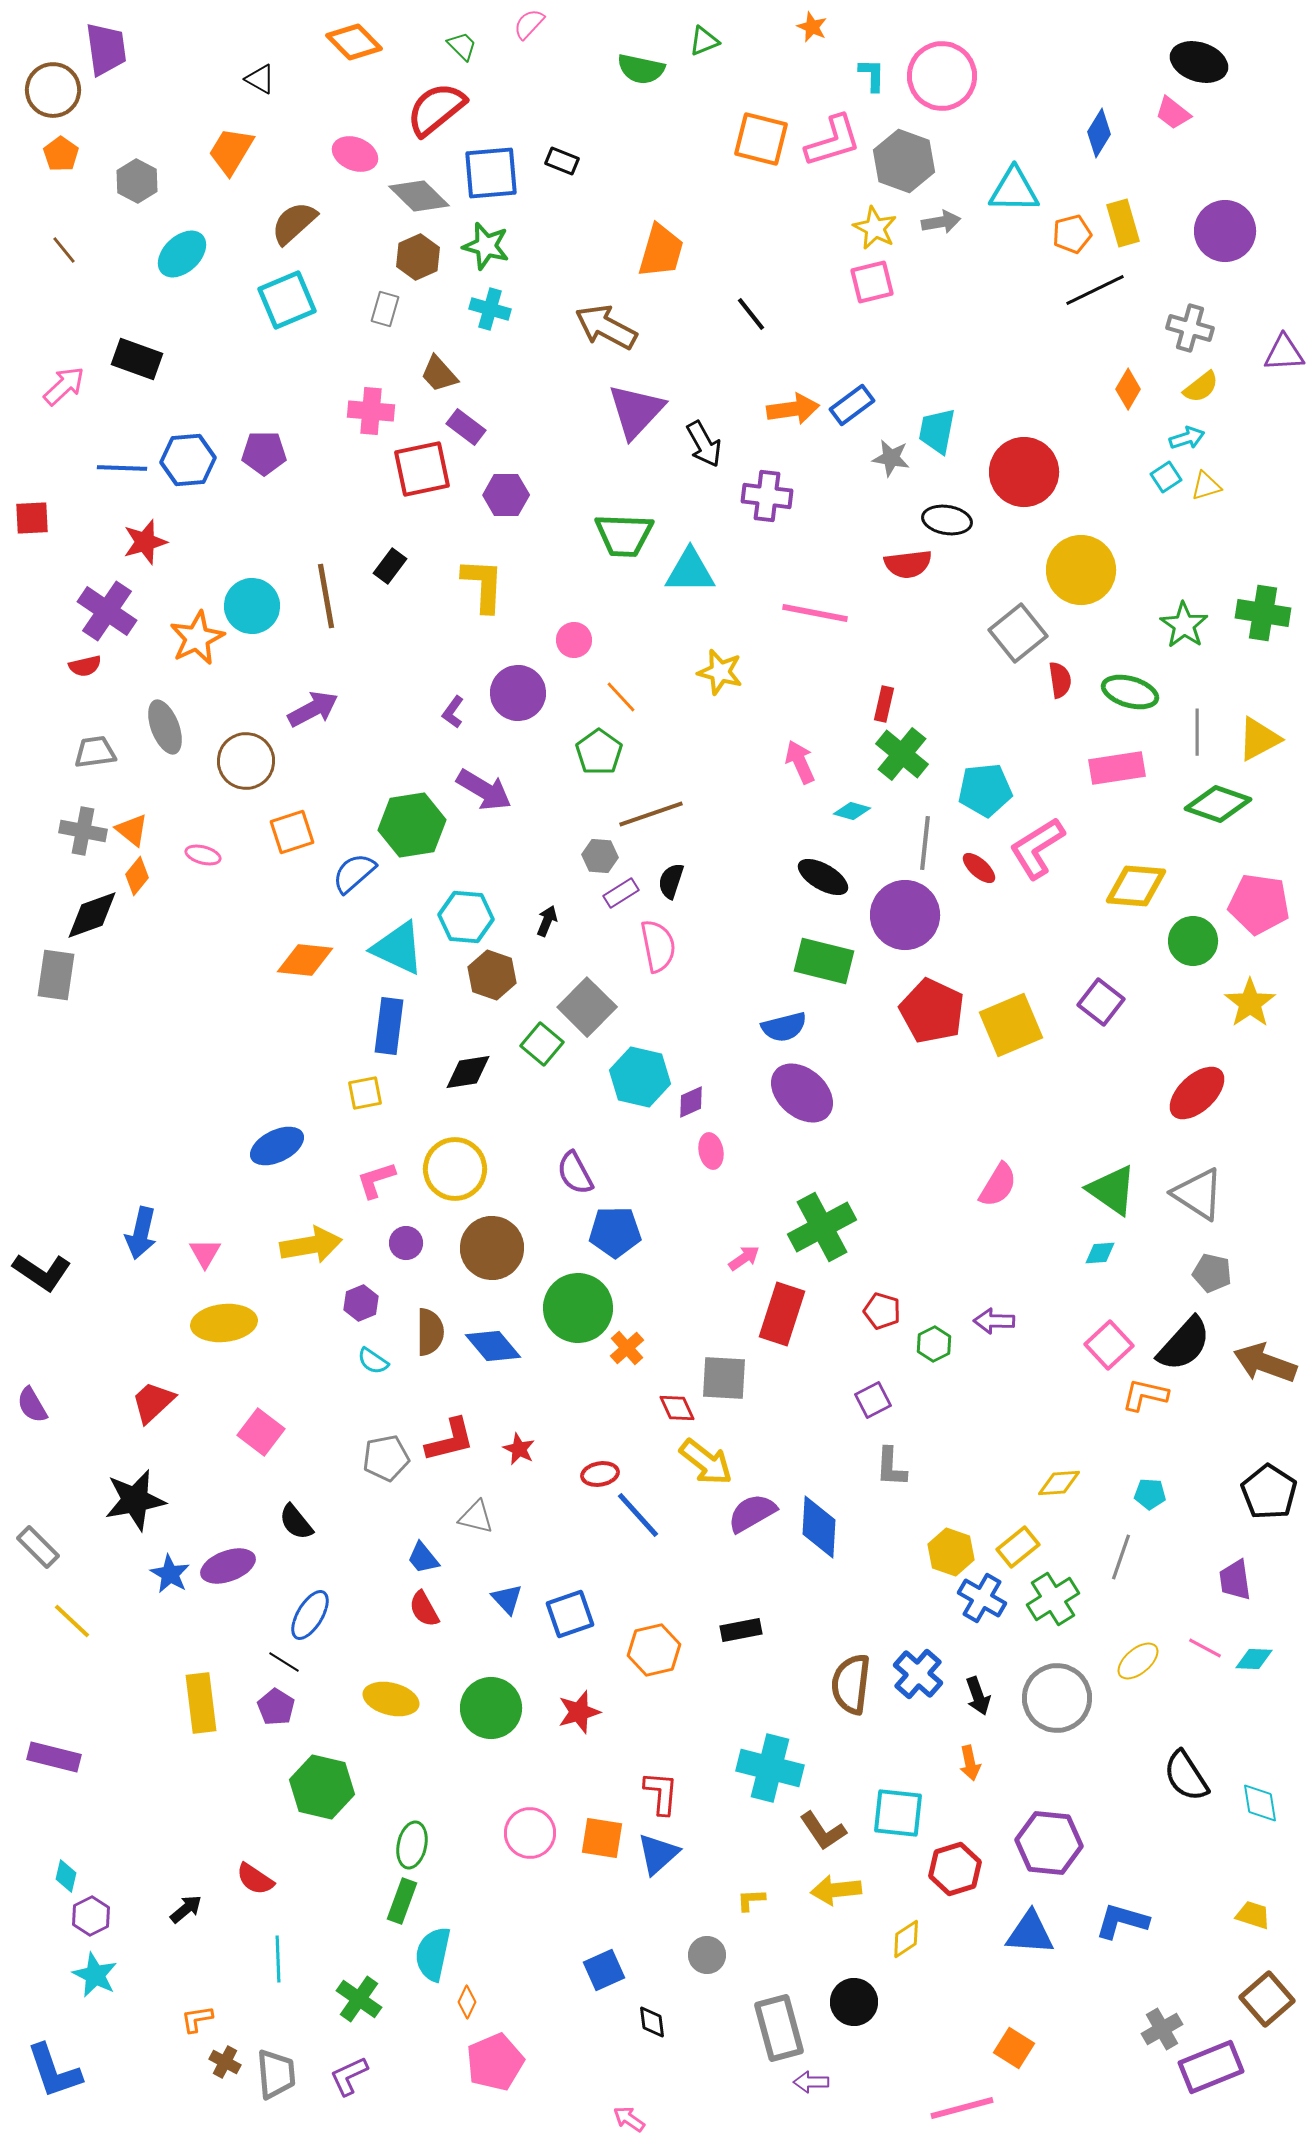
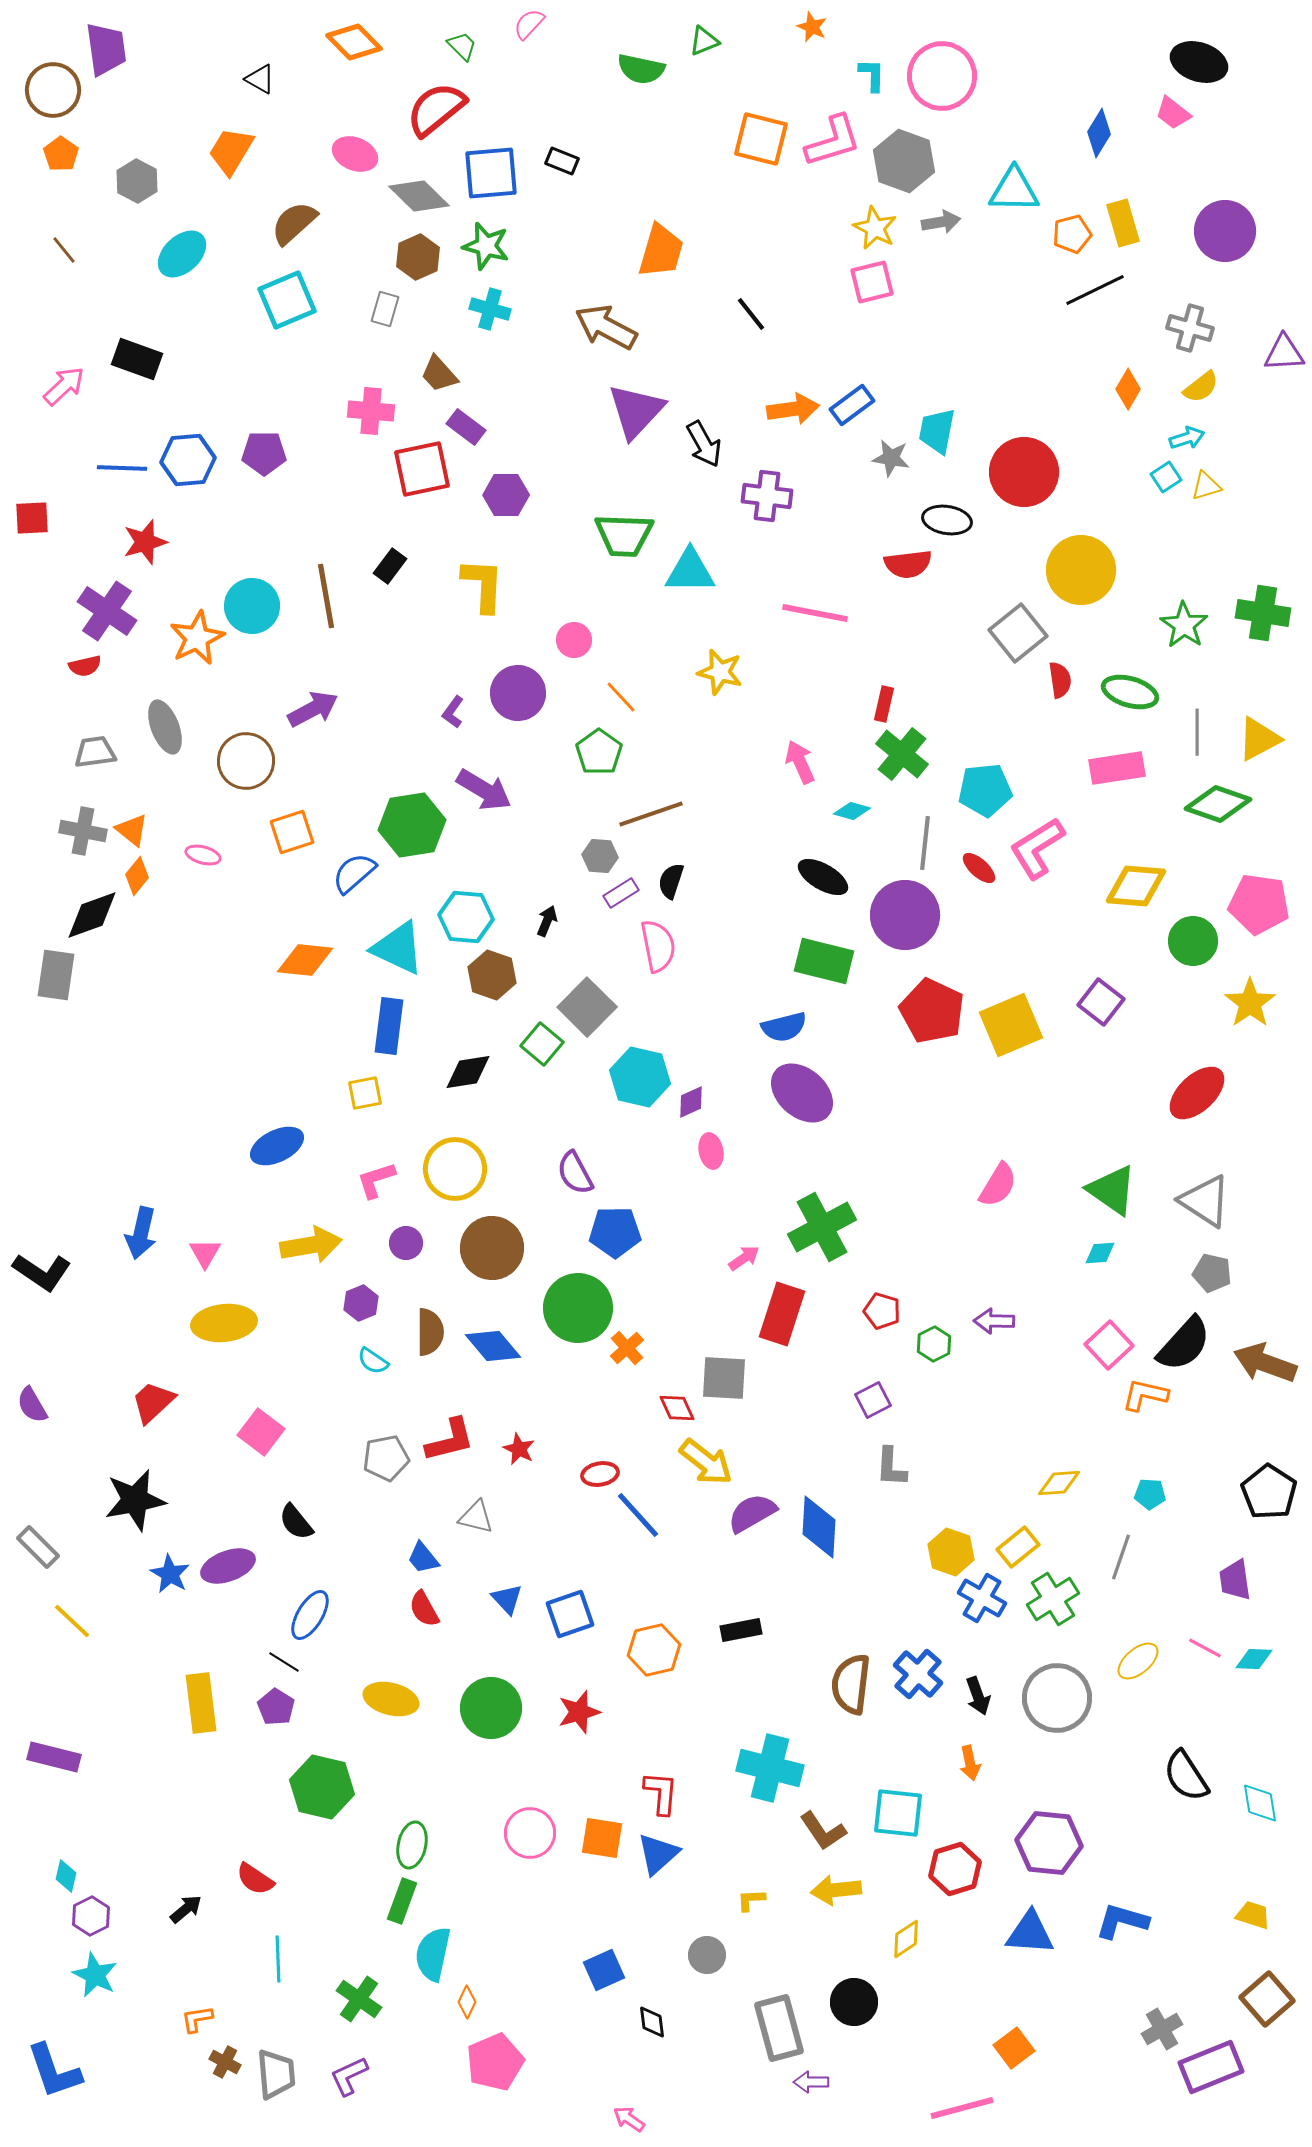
gray triangle at (1198, 1194): moved 7 px right, 7 px down
orange square at (1014, 2048): rotated 21 degrees clockwise
